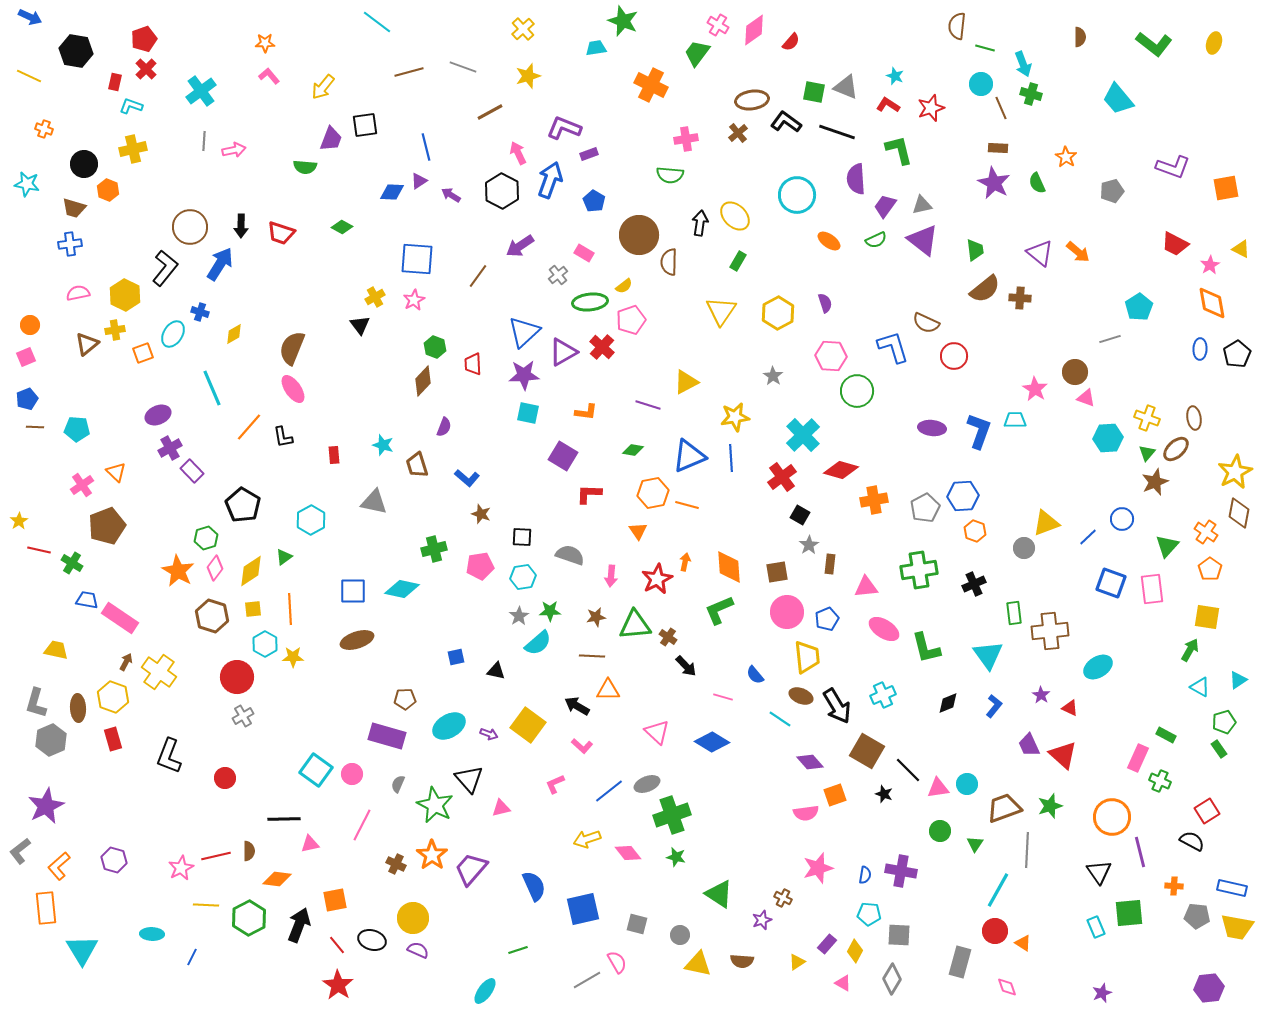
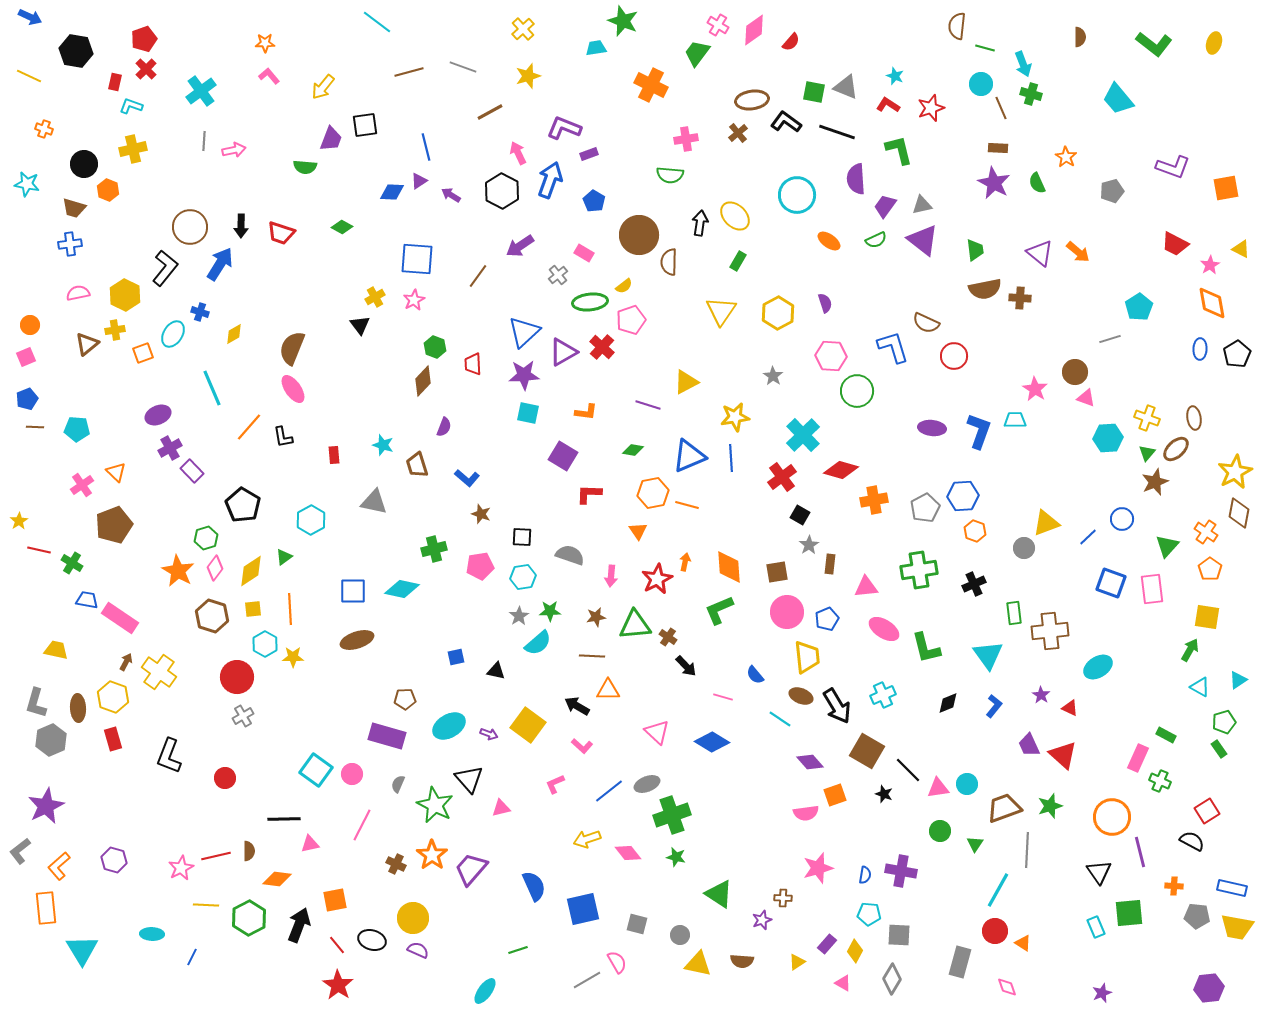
brown semicircle at (985, 289): rotated 28 degrees clockwise
brown pentagon at (107, 526): moved 7 px right, 1 px up
brown cross at (783, 898): rotated 24 degrees counterclockwise
